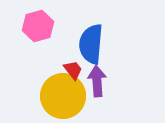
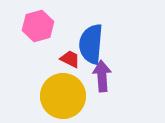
red trapezoid: moved 3 px left, 11 px up; rotated 25 degrees counterclockwise
purple arrow: moved 5 px right, 5 px up
